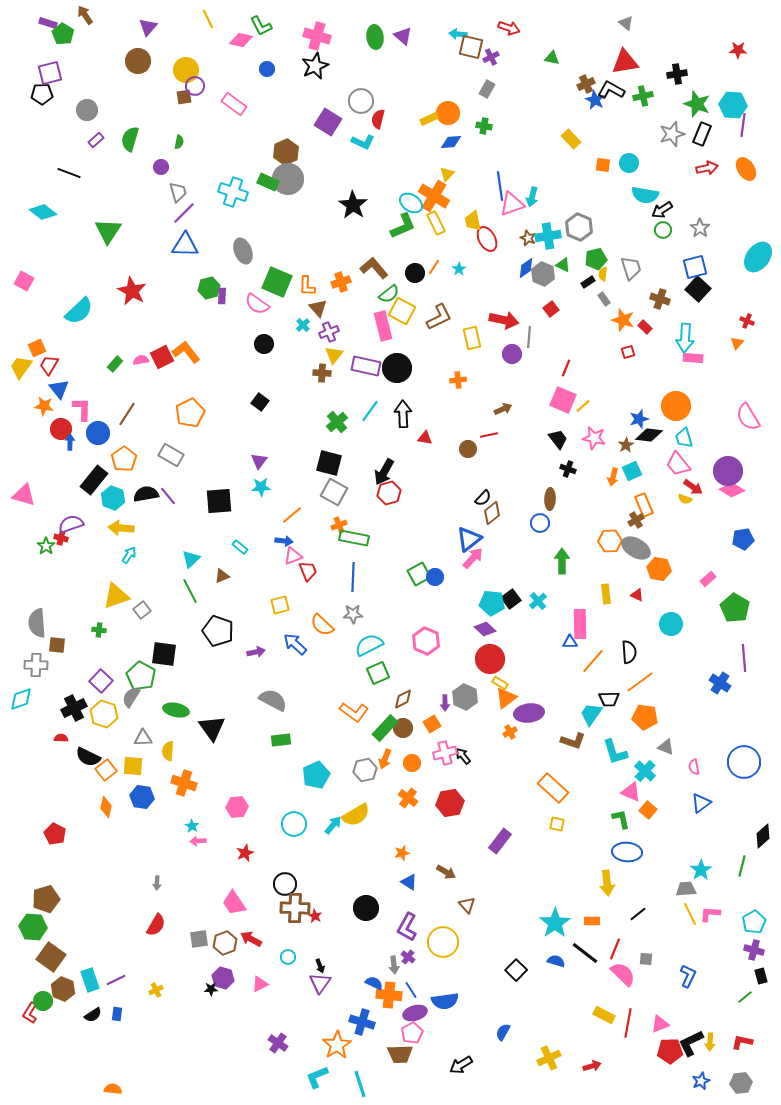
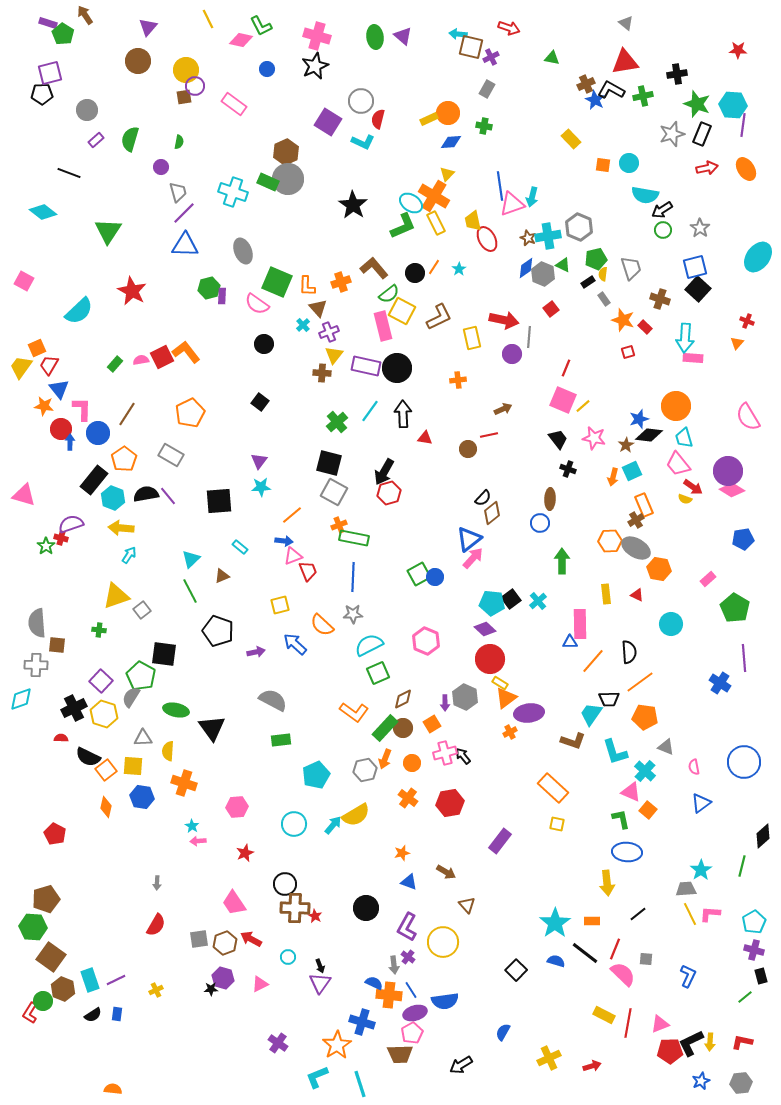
blue triangle at (409, 882): rotated 12 degrees counterclockwise
